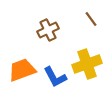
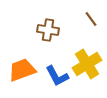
brown cross: rotated 35 degrees clockwise
yellow cross: rotated 12 degrees counterclockwise
blue L-shape: moved 2 px right, 1 px up
